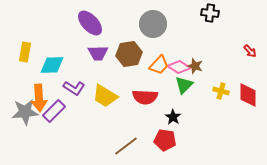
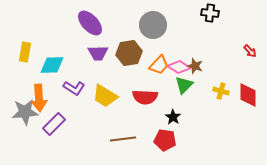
gray circle: moved 1 px down
brown hexagon: moved 1 px up
purple rectangle: moved 13 px down
brown line: moved 3 px left, 7 px up; rotated 30 degrees clockwise
